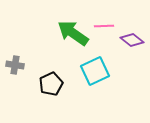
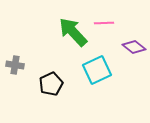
pink line: moved 3 px up
green arrow: moved 1 px up; rotated 12 degrees clockwise
purple diamond: moved 2 px right, 7 px down
cyan square: moved 2 px right, 1 px up
